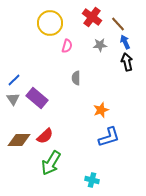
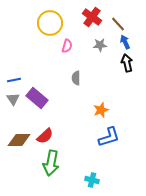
black arrow: moved 1 px down
blue line: rotated 32 degrees clockwise
green arrow: rotated 20 degrees counterclockwise
